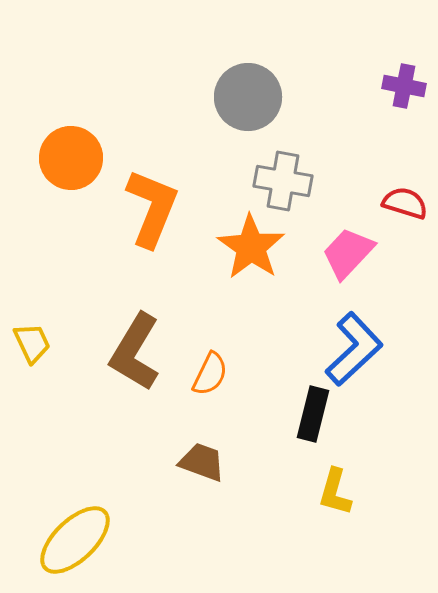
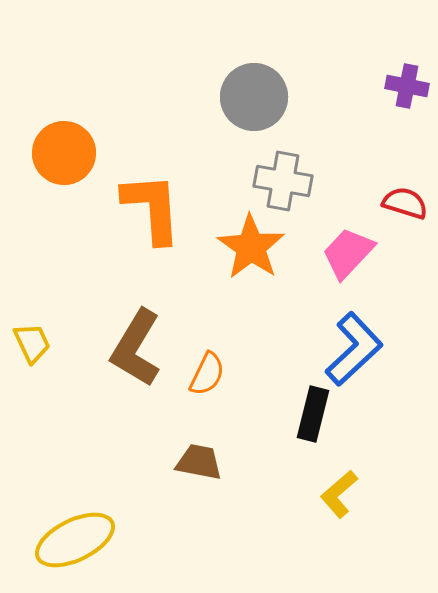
purple cross: moved 3 px right
gray circle: moved 6 px right
orange circle: moved 7 px left, 5 px up
orange L-shape: rotated 26 degrees counterclockwise
brown L-shape: moved 1 px right, 4 px up
orange semicircle: moved 3 px left
brown trapezoid: moved 3 px left; rotated 9 degrees counterclockwise
yellow L-shape: moved 4 px right, 2 px down; rotated 33 degrees clockwise
yellow ellipse: rotated 18 degrees clockwise
